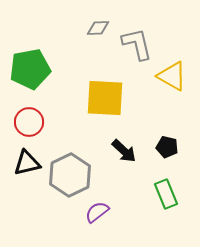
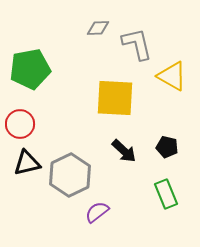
yellow square: moved 10 px right
red circle: moved 9 px left, 2 px down
